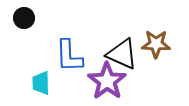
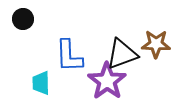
black circle: moved 1 px left, 1 px down
black triangle: rotated 44 degrees counterclockwise
